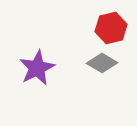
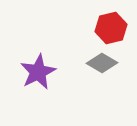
purple star: moved 1 px right, 4 px down
